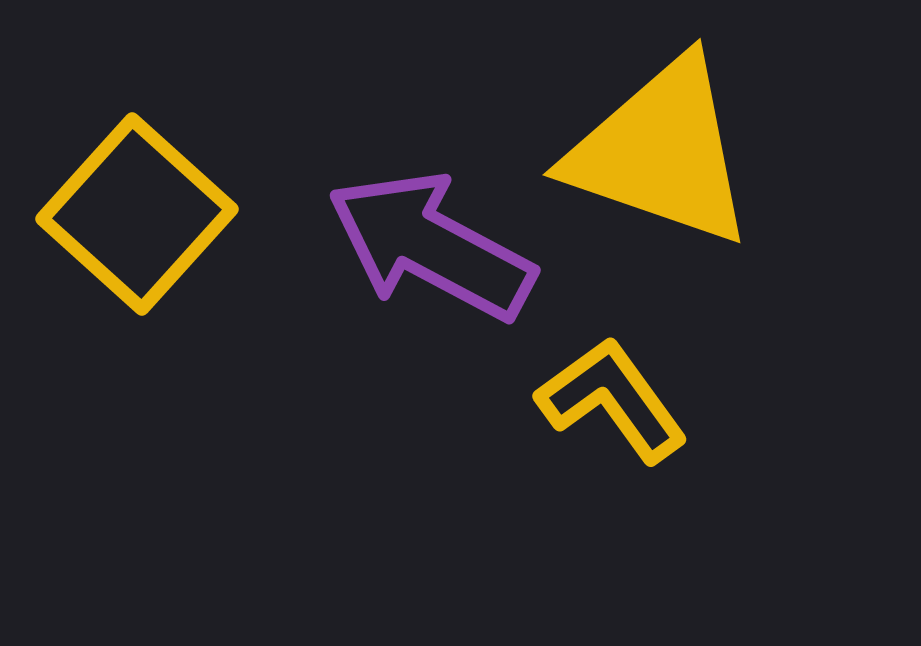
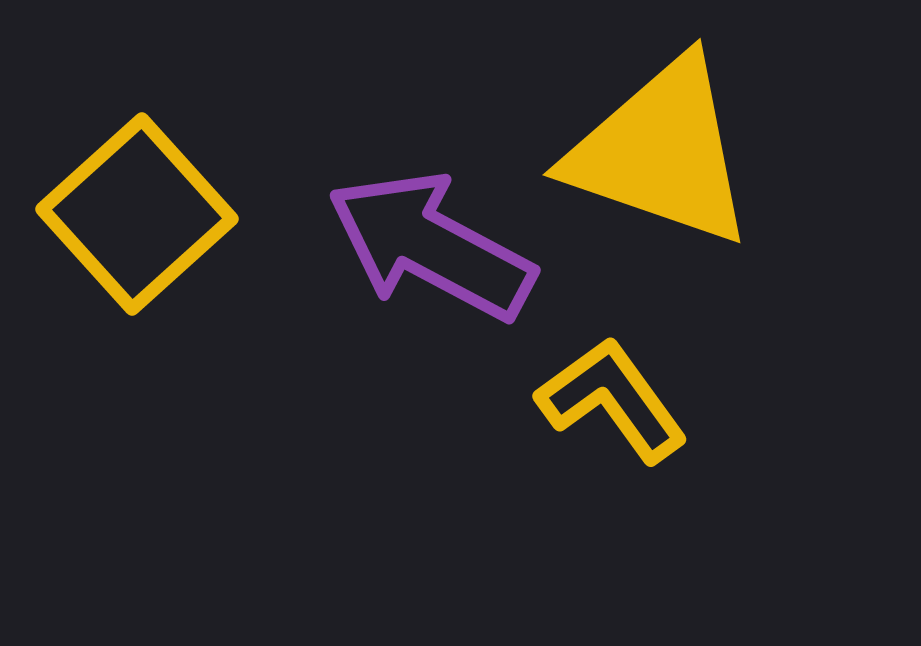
yellow square: rotated 6 degrees clockwise
